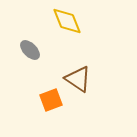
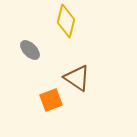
yellow diamond: moved 1 px left; rotated 36 degrees clockwise
brown triangle: moved 1 px left, 1 px up
